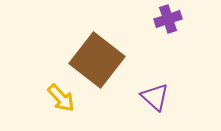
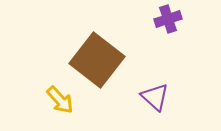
yellow arrow: moved 1 px left, 2 px down
